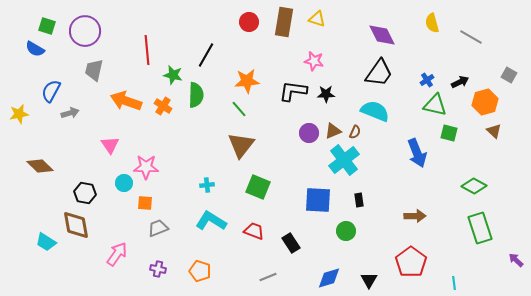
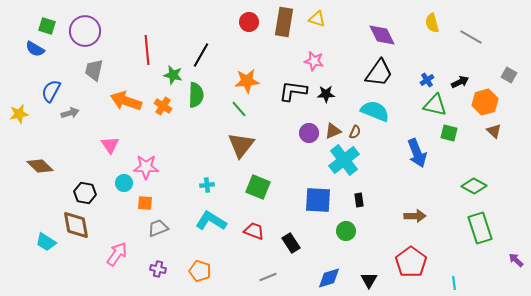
black line at (206, 55): moved 5 px left
